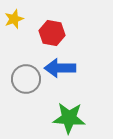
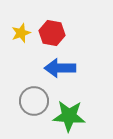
yellow star: moved 7 px right, 14 px down
gray circle: moved 8 px right, 22 px down
green star: moved 2 px up
